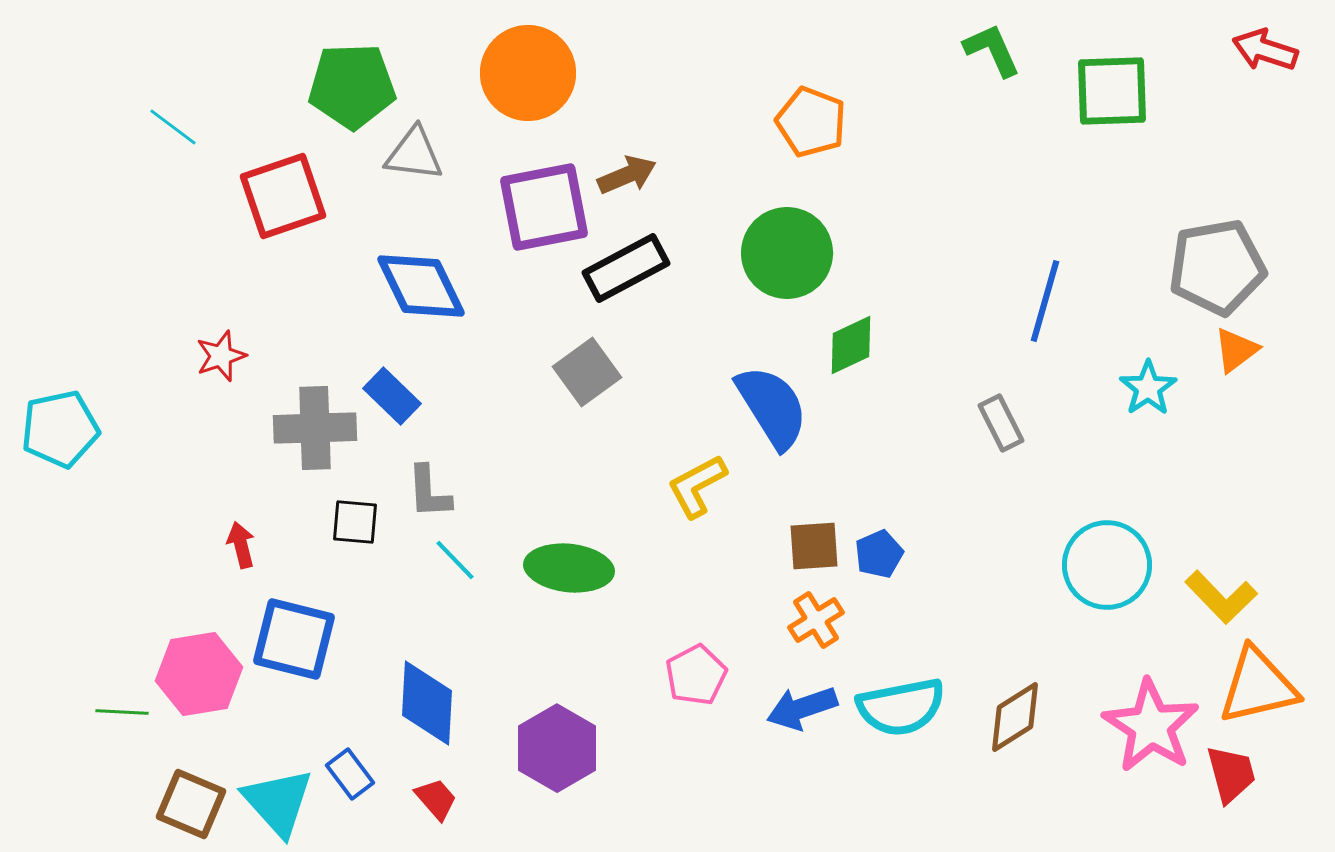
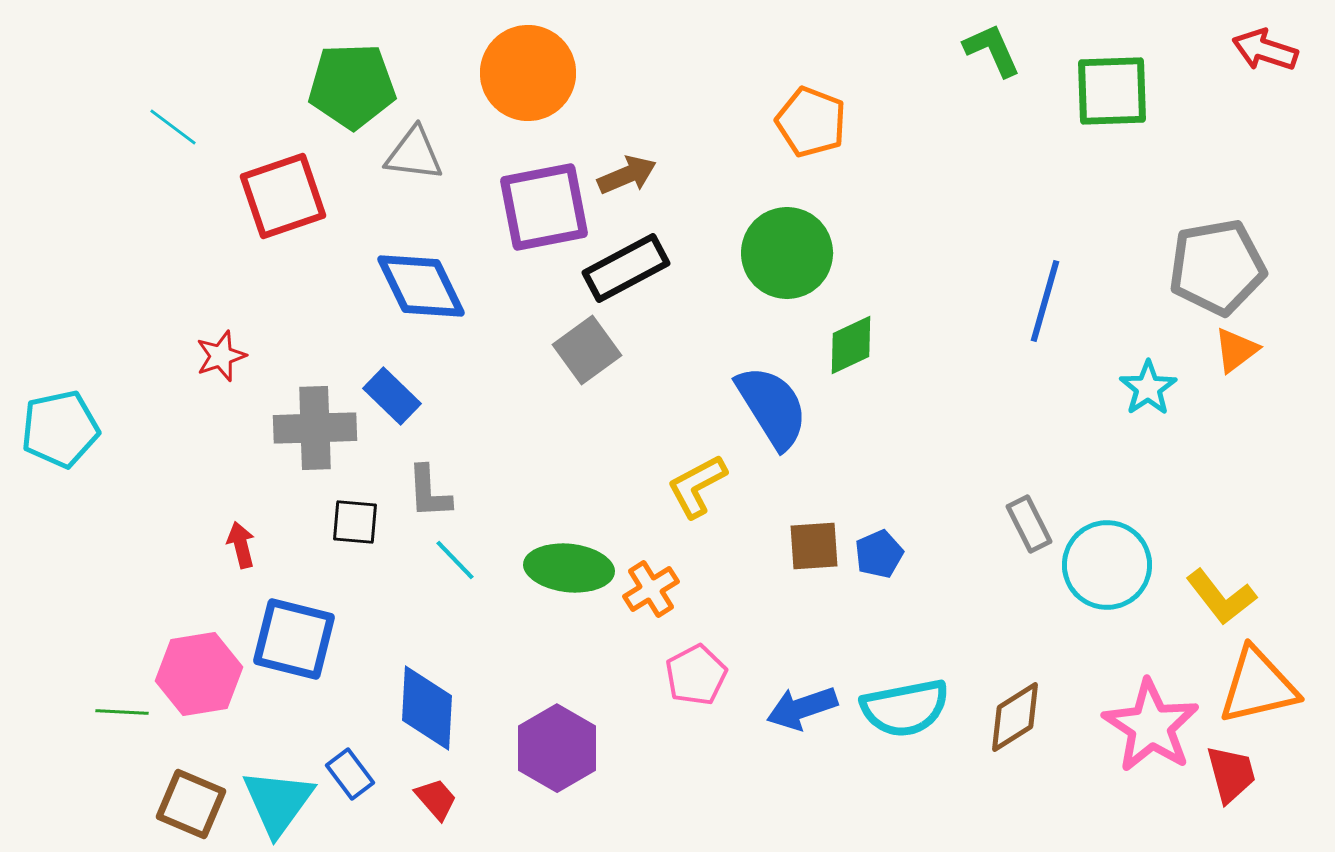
gray square at (587, 372): moved 22 px up
gray rectangle at (1001, 423): moved 28 px right, 101 px down
yellow L-shape at (1221, 597): rotated 6 degrees clockwise
orange cross at (816, 620): moved 165 px left, 31 px up
blue diamond at (427, 703): moved 5 px down
cyan semicircle at (901, 707): moved 4 px right, 1 px down
cyan triangle at (278, 802): rotated 18 degrees clockwise
